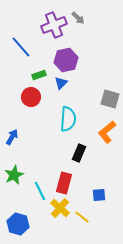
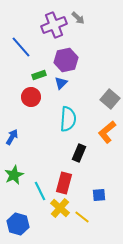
gray square: rotated 24 degrees clockwise
